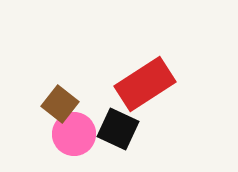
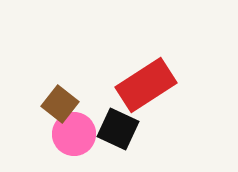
red rectangle: moved 1 px right, 1 px down
